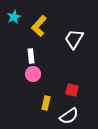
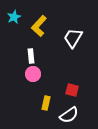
white trapezoid: moved 1 px left, 1 px up
white semicircle: moved 1 px up
